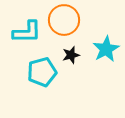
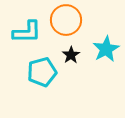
orange circle: moved 2 px right
black star: rotated 18 degrees counterclockwise
